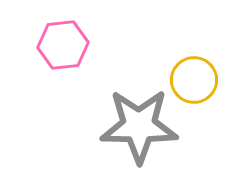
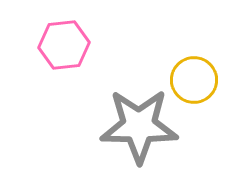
pink hexagon: moved 1 px right
